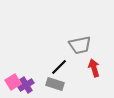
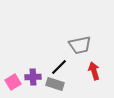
red arrow: moved 3 px down
purple cross: moved 7 px right, 8 px up; rotated 28 degrees clockwise
